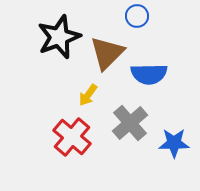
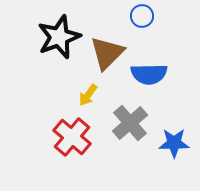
blue circle: moved 5 px right
